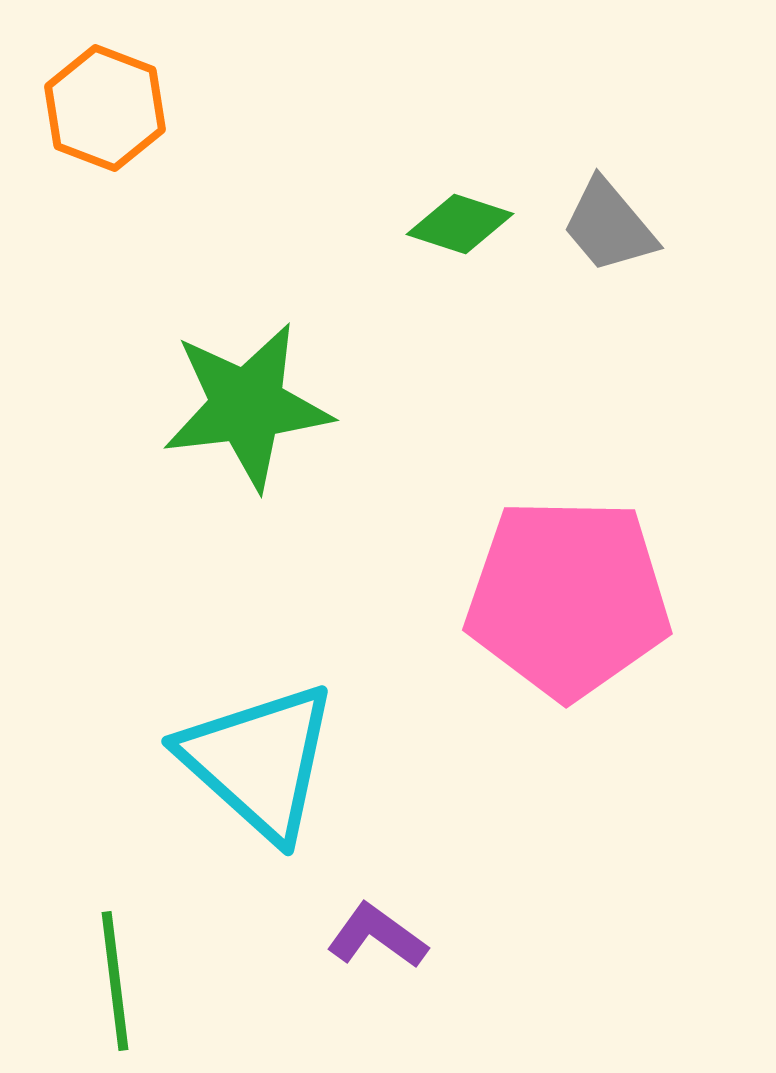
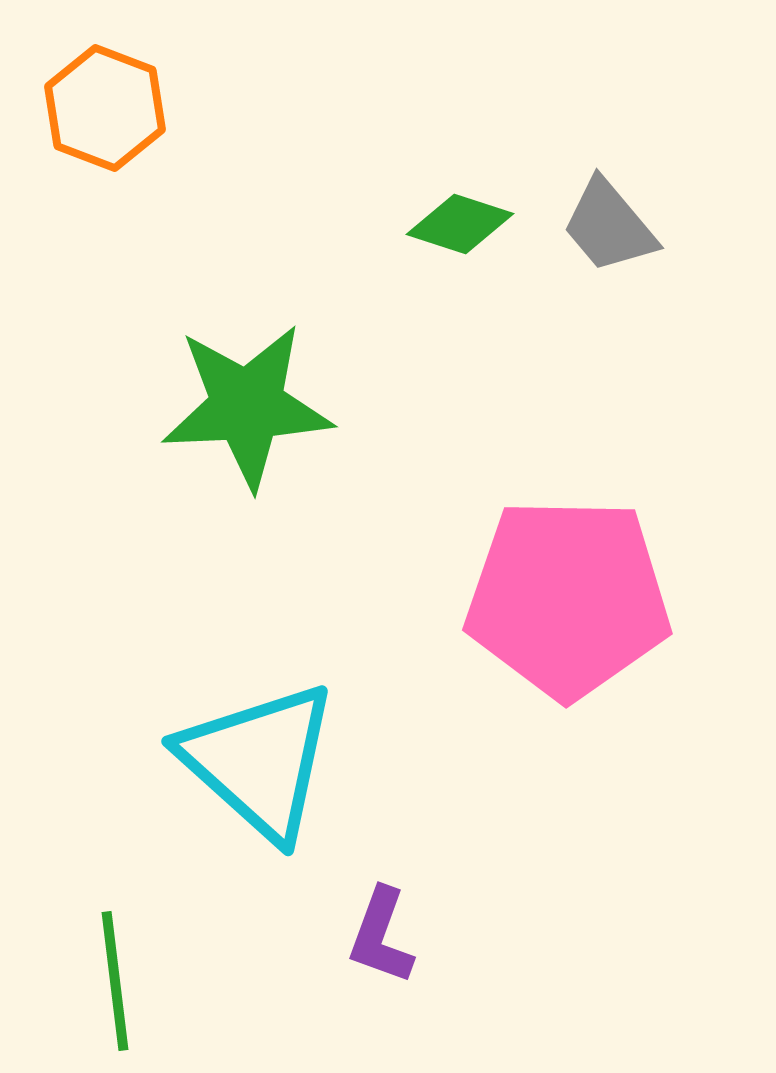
green star: rotated 4 degrees clockwise
purple L-shape: moved 4 px right; rotated 106 degrees counterclockwise
